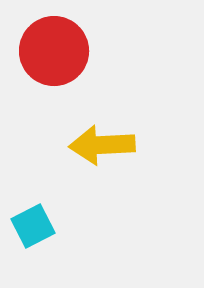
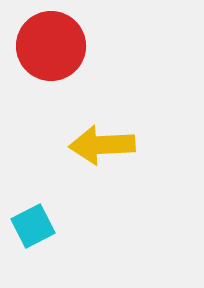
red circle: moved 3 px left, 5 px up
